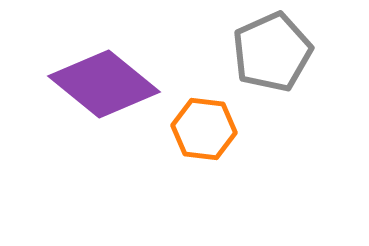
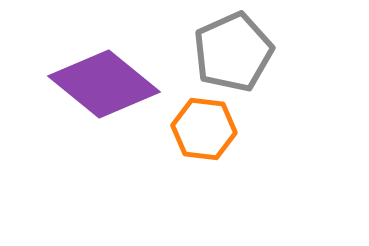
gray pentagon: moved 39 px left
